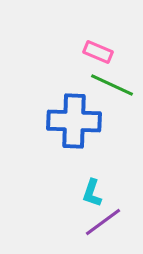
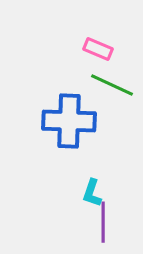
pink rectangle: moved 3 px up
blue cross: moved 5 px left
purple line: rotated 54 degrees counterclockwise
